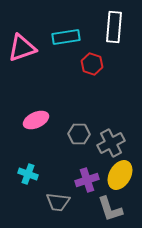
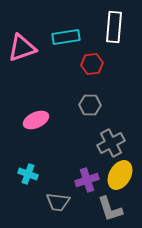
red hexagon: rotated 25 degrees counterclockwise
gray hexagon: moved 11 px right, 29 px up
